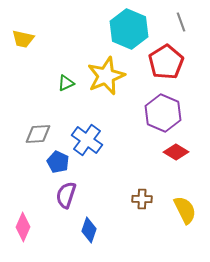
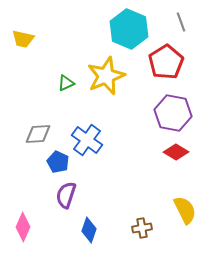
purple hexagon: moved 10 px right; rotated 12 degrees counterclockwise
brown cross: moved 29 px down; rotated 12 degrees counterclockwise
